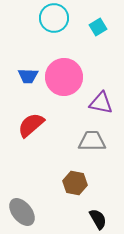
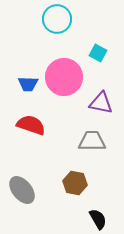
cyan circle: moved 3 px right, 1 px down
cyan square: moved 26 px down; rotated 30 degrees counterclockwise
blue trapezoid: moved 8 px down
red semicircle: rotated 60 degrees clockwise
gray ellipse: moved 22 px up
